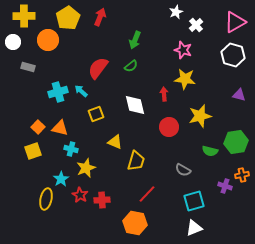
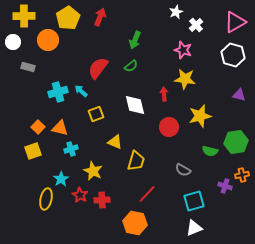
cyan cross at (71, 149): rotated 32 degrees counterclockwise
yellow star at (86, 168): moved 7 px right, 3 px down; rotated 24 degrees counterclockwise
